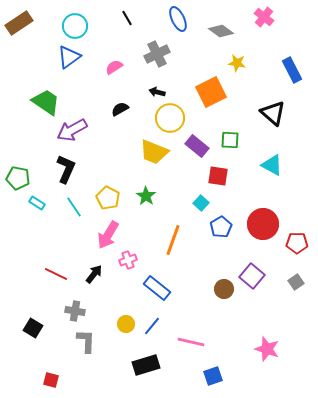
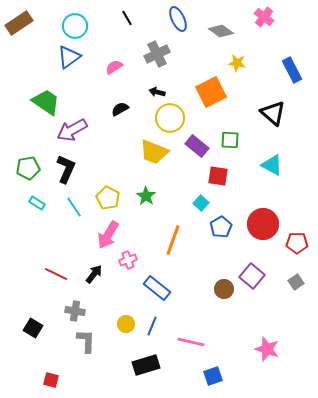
green pentagon at (18, 178): moved 10 px right, 10 px up; rotated 20 degrees counterclockwise
blue line at (152, 326): rotated 18 degrees counterclockwise
